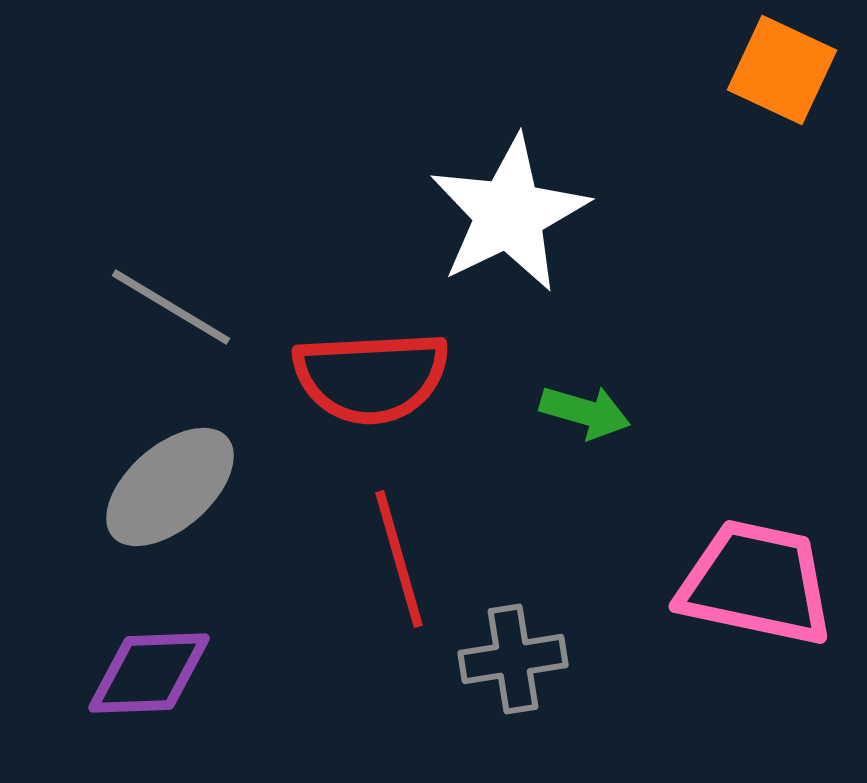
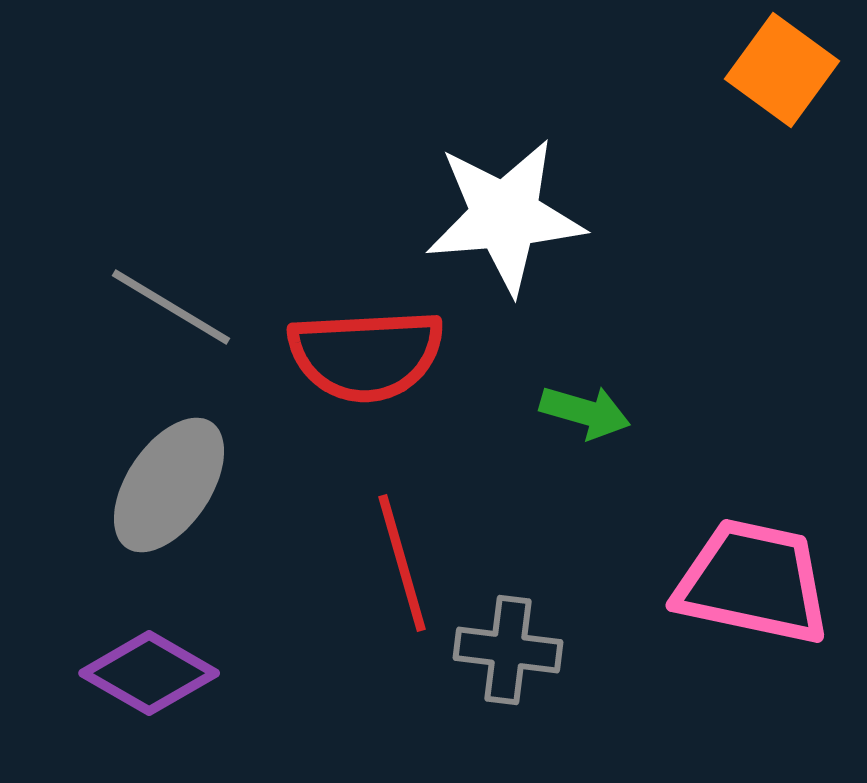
orange square: rotated 11 degrees clockwise
white star: moved 4 px left, 2 px down; rotated 21 degrees clockwise
red semicircle: moved 5 px left, 22 px up
gray ellipse: moved 1 px left, 2 px up; rotated 15 degrees counterclockwise
red line: moved 3 px right, 4 px down
pink trapezoid: moved 3 px left, 1 px up
gray cross: moved 5 px left, 9 px up; rotated 16 degrees clockwise
purple diamond: rotated 32 degrees clockwise
